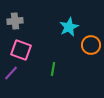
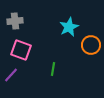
purple line: moved 2 px down
